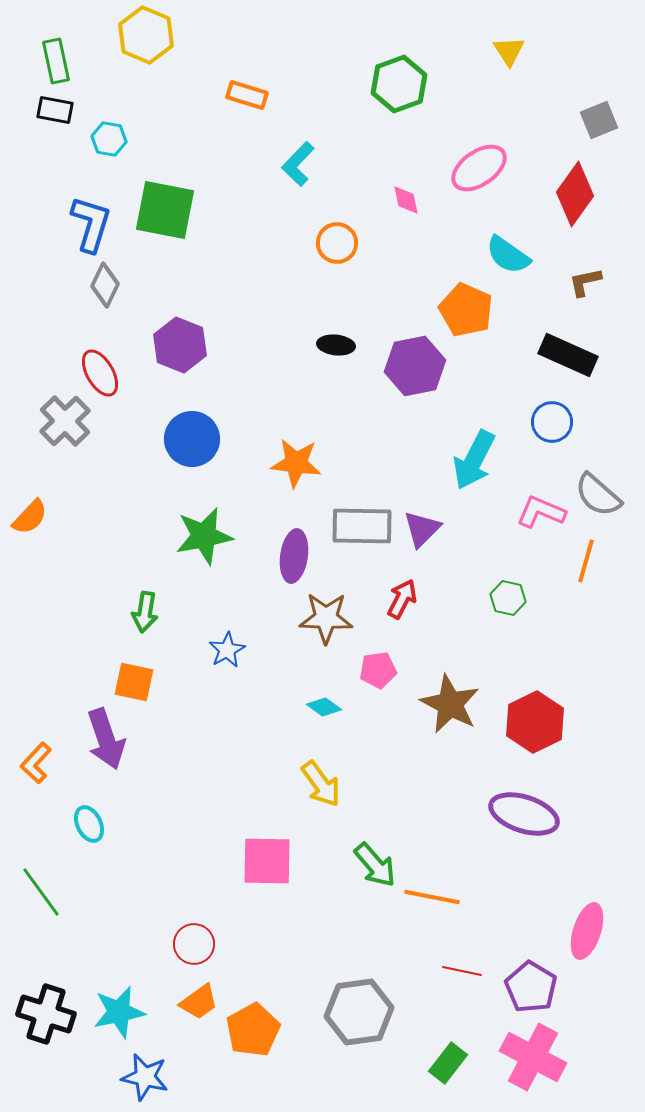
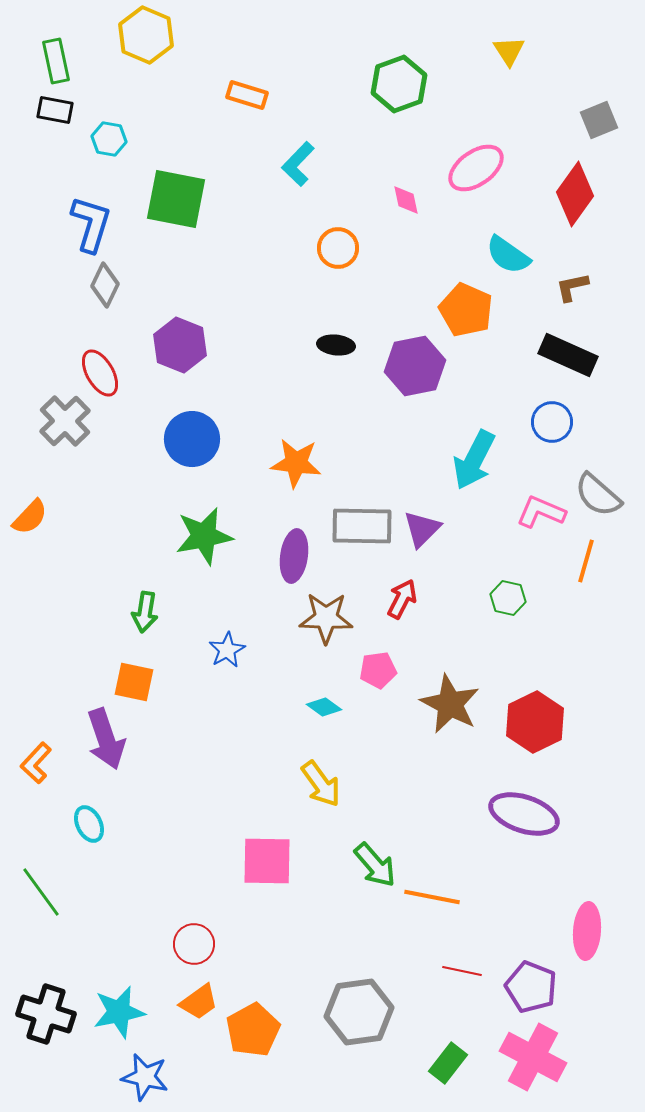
pink ellipse at (479, 168): moved 3 px left
green square at (165, 210): moved 11 px right, 11 px up
orange circle at (337, 243): moved 1 px right, 5 px down
brown L-shape at (585, 282): moved 13 px left, 5 px down
pink ellipse at (587, 931): rotated 14 degrees counterclockwise
purple pentagon at (531, 987): rotated 9 degrees counterclockwise
